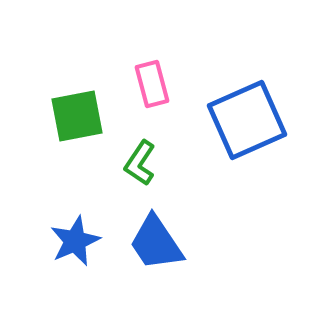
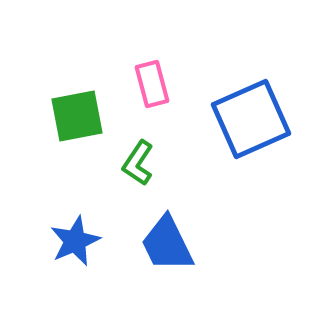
blue square: moved 4 px right, 1 px up
green L-shape: moved 2 px left
blue trapezoid: moved 11 px right, 1 px down; rotated 8 degrees clockwise
